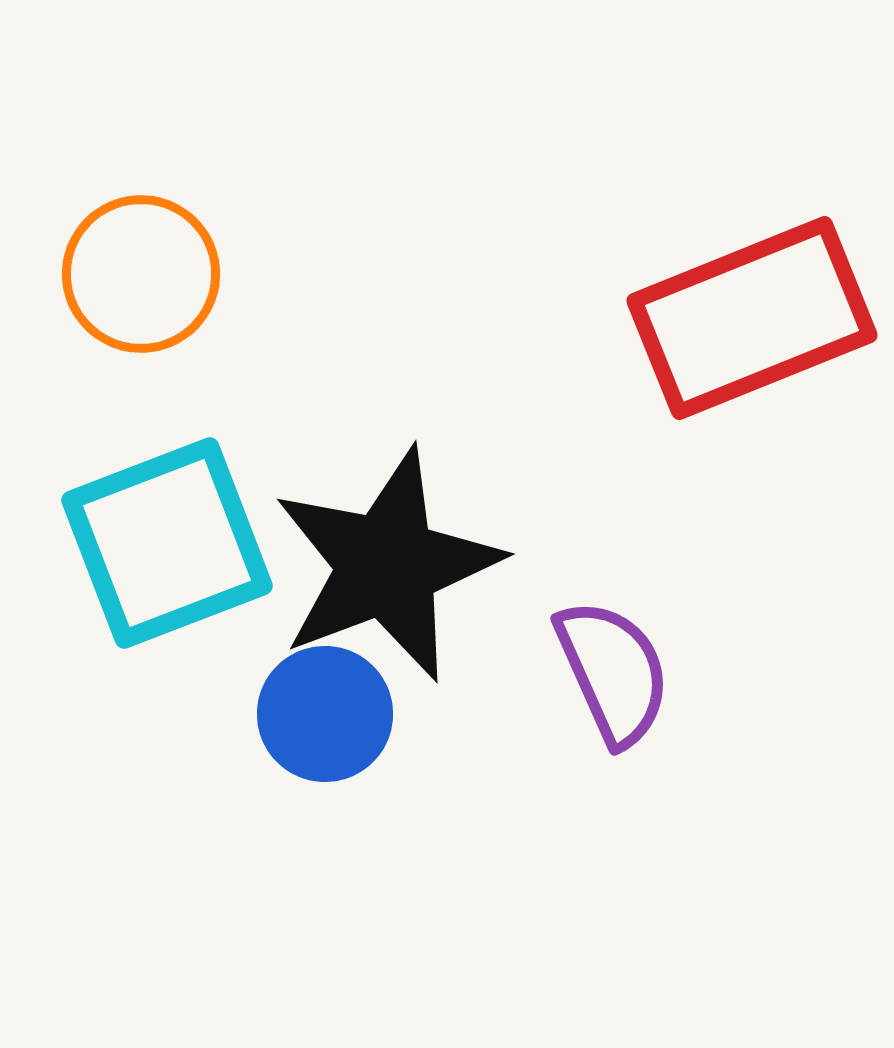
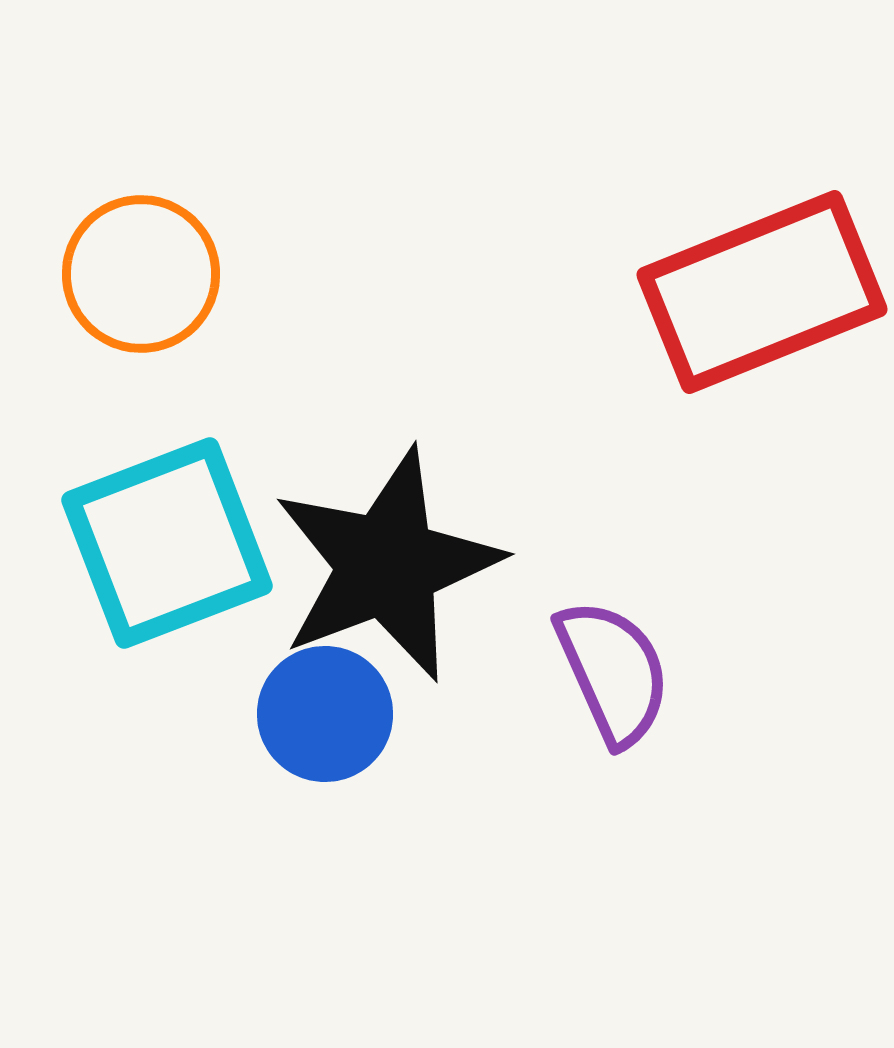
red rectangle: moved 10 px right, 26 px up
